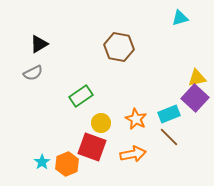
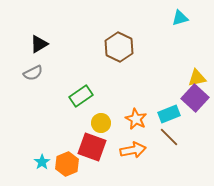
brown hexagon: rotated 16 degrees clockwise
orange arrow: moved 4 px up
